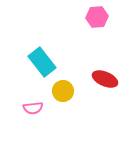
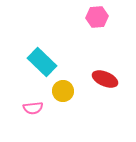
cyan rectangle: rotated 8 degrees counterclockwise
